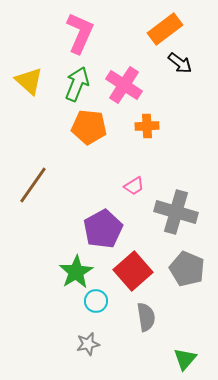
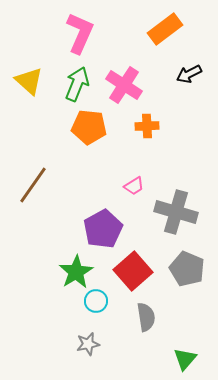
black arrow: moved 9 px right, 11 px down; rotated 115 degrees clockwise
